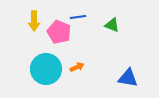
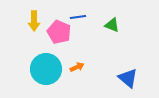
blue triangle: rotated 30 degrees clockwise
